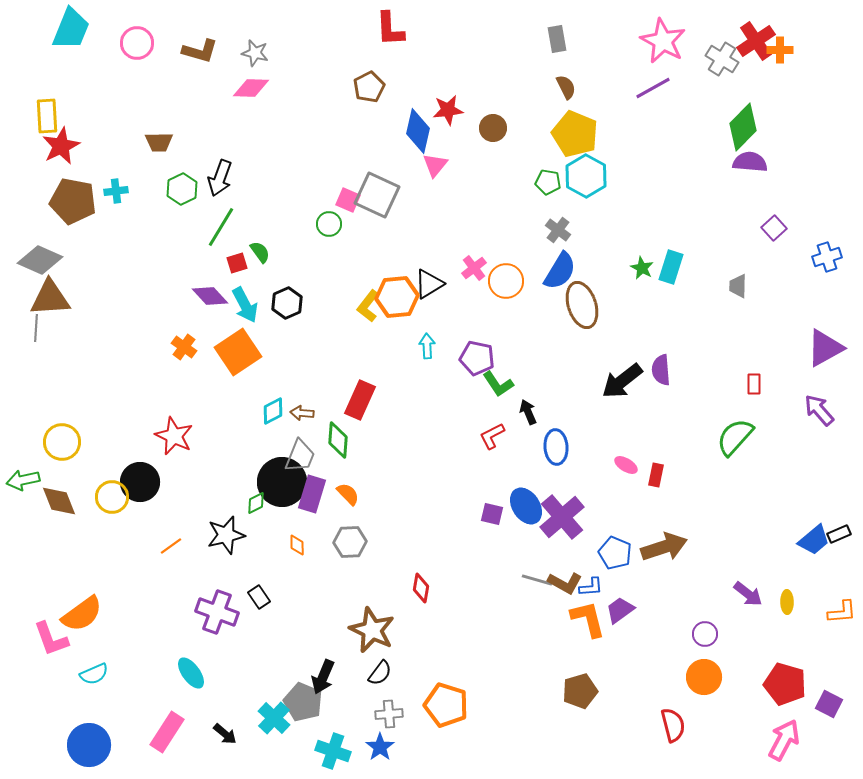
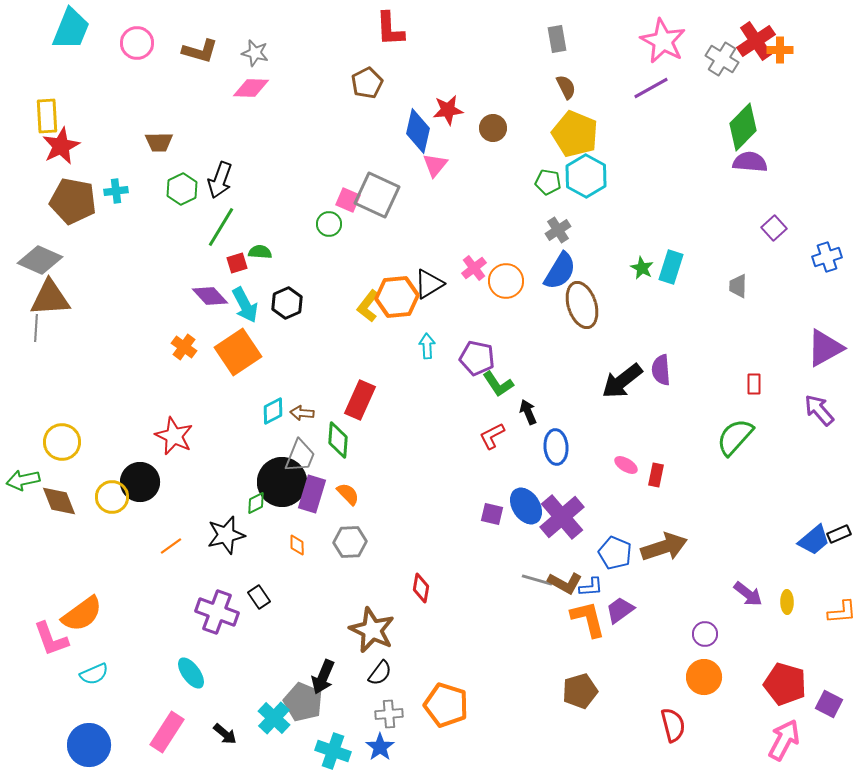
brown pentagon at (369, 87): moved 2 px left, 4 px up
purple line at (653, 88): moved 2 px left
black arrow at (220, 178): moved 2 px down
gray cross at (558, 230): rotated 20 degrees clockwise
green semicircle at (260, 252): rotated 50 degrees counterclockwise
